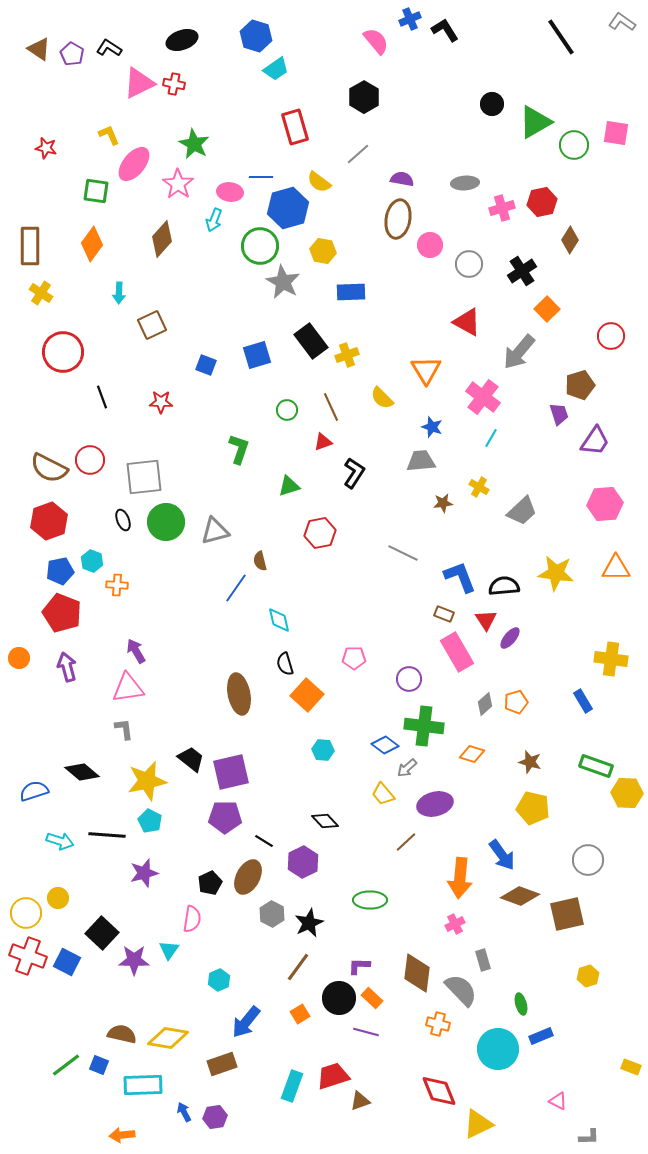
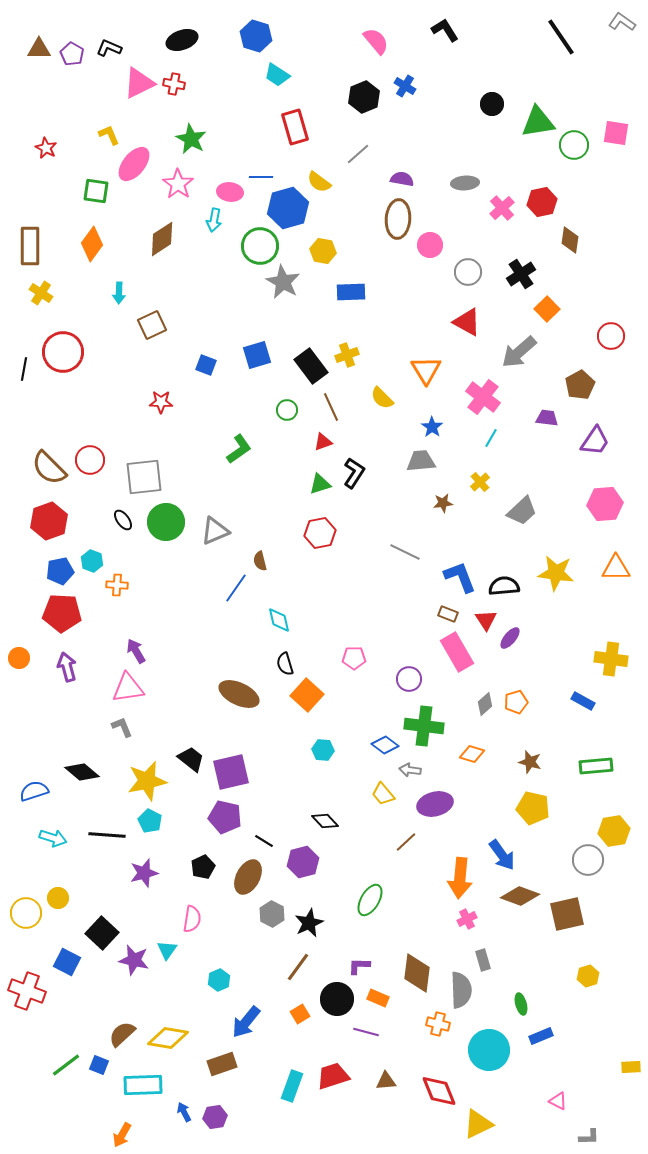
blue cross at (410, 19): moved 5 px left, 67 px down; rotated 35 degrees counterclockwise
black L-shape at (109, 48): rotated 10 degrees counterclockwise
brown triangle at (39, 49): rotated 35 degrees counterclockwise
cyan trapezoid at (276, 69): moved 1 px right, 6 px down; rotated 68 degrees clockwise
black hexagon at (364, 97): rotated 8 degrees clockwise
green triangle at (535, 122): moved 3 px right; rotated 21 degrees clockwise
green star at (194, 144): moved 3 px left, 5 px up
red star at (46, 148): rotated 15 degrees clockwise
pink cross at (502, 208): rotated 25 degrees counterclockwise
brown ellipse at (398, 219): rotated 6 degrees counterclockwise
cyan arrow at (214, 220): rotated 10 degrees counterclockwise
brown diamond at (162, 239): rotated 15 degrees clockwise
brown diamond at (570, 240): rotated 24 degrees counterclockwise
gray circle at (469, 264): moved 1 px left, 8 px down
black cross at (522, 271): moved 1 px left, 3 px down
black rectangle at (311, 341): moved 25 px down
gray arrow at (519, 352): rotated 9 degrees clockwise
brown pentagon at (580, 385): rotated 12 degrees counterclockwise
black line at (102, 397): moved 78 px left, 28 px up; rotated 30 degrees clockwise
purple trapezoid at (559, 414): moved 12 px left, 4 px down; rotated 65 degrees counterclockwise
blue star at (432, 427): rotated 15 degrees clockwise
green L-shape at (239, 449): rotated 36 degrees clockwise
brown semicircle at (49, 468): rotated 18 degrees clockwise
green triangle at (289, 486): moved 31 px right, 2 px up
yellow cross at (479, 487): moved 1 px right, 5 px up; rotated 18 degrees clockwise
black ellipse at (123, 520): rotated 15 degrees counterclockwise
gray triangle at (215, 531): rotated 8 degrees counterclockwise
gray line at (403, 553): moved 2 px right, 1 px up
red pentagon at (62, 613): rotated 18 degrees counterclockwise
brown rectangle at (444, 614): moved 4 px right
brown ellipse at (239, 694): rotated 54 degrees counterclockwise
blue rectangle at (583, 701): rotated 30 degrees counterclockwise
gray L-shape at (124, 729): moved 2 px left, 2 px up; rotated 15 degrees counterclockwise
green rectangle at (596, 766): rotated 24 degrees counterclockwise
gray arrow at (407, 768): moved 3 px right, 2 px down; rotated 50 degrees clockwise
yellow hexagon at (627, 793): moved 13 px left, 38 px down; rotated 12 degrees counterclockwise
purple pentagon at (225, 817): rotated 12 degrees clockwise
cyan arrow at (60, 841): moved 7 px left, 3 px up
purple hexagon at (303, 862): rotated 12 degrees clockwise
black pentagon at (210, 883): moved 7 px left, 16 px up
green ellipse at (370, 900): rotated 60 degrees counterclockwise
pink cross at (455, 924): moved 12 px right, 5 px up
cyan triangle at (169, 950): moved 2 px left
red cross at (28, 956): moved 1 px left, 35 px down
purple star at (134, 960): rotated 12 degrees clockwise
gray semicircle at (461, 990): rotated 42 degrees clockwise
black circle at (339, 998): moved 2 px left, 1 px down
orange rectangle at (372, 998): moved 6 px right; rotated 20 degrees counterclockwise
brown semicircle at (122, 1034): rotated 56 degrees counterclockwise
cyan circle at (498, 1049): moved 9 px left, 1 px down
yellow rectangle at (631, 1067): rotated 24 degrees counterclockwise
brown triangle at (360, 1101): moved 26 px right, 20 px up; rotated 15 degrees clockwise
orange arrow at (122, 1135): rotated 55 degrees counterclockwise
